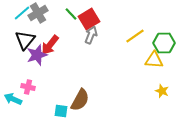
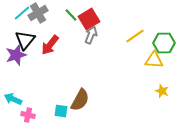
green line: moved 1 px down
purple star: moved 21 px left
pink cross: moved 28 px down
